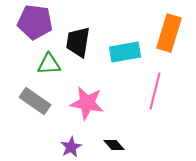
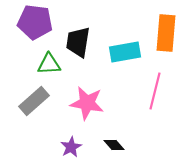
orange rectangle: moved 3 px left; rotated 12 degrees counterclockwise
gray rectangle: moved 1 px left; rotated 76 degrees counterclockwise
